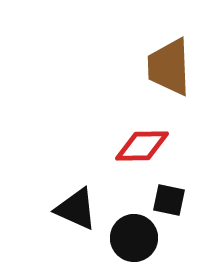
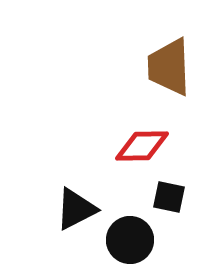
black square: moved 3 px up
black triangle: rotated 51 degrees counterclockwise
black circle: moved 4 px left, 2 px down
